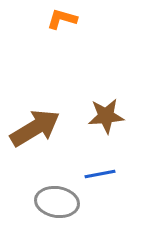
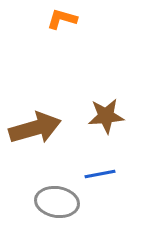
brown arrow: rotated 15 degrees clockwise
